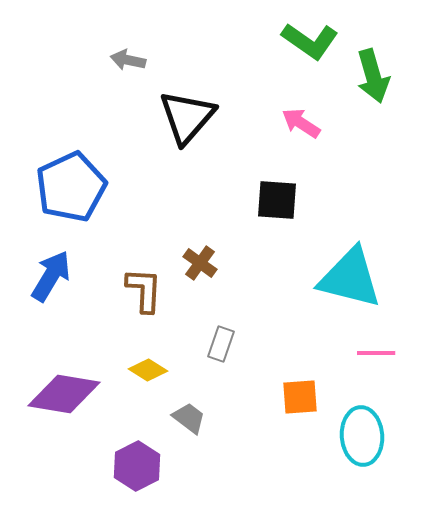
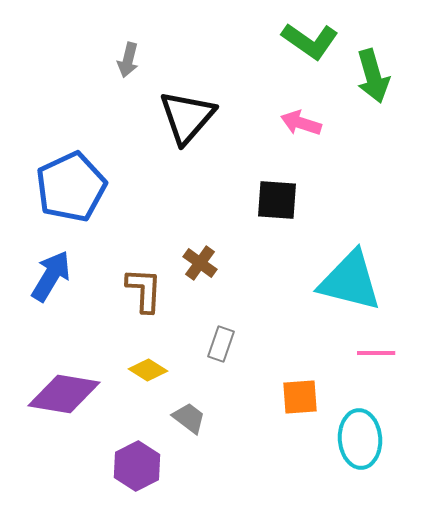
gray arrow: rotated 88 degrees counterclockwise
pink arrow: rotated 15 degrees counterclockwise
cyan triangle: moved 3 px down
cyan ellipse: moved 2 px left, 3 px down
